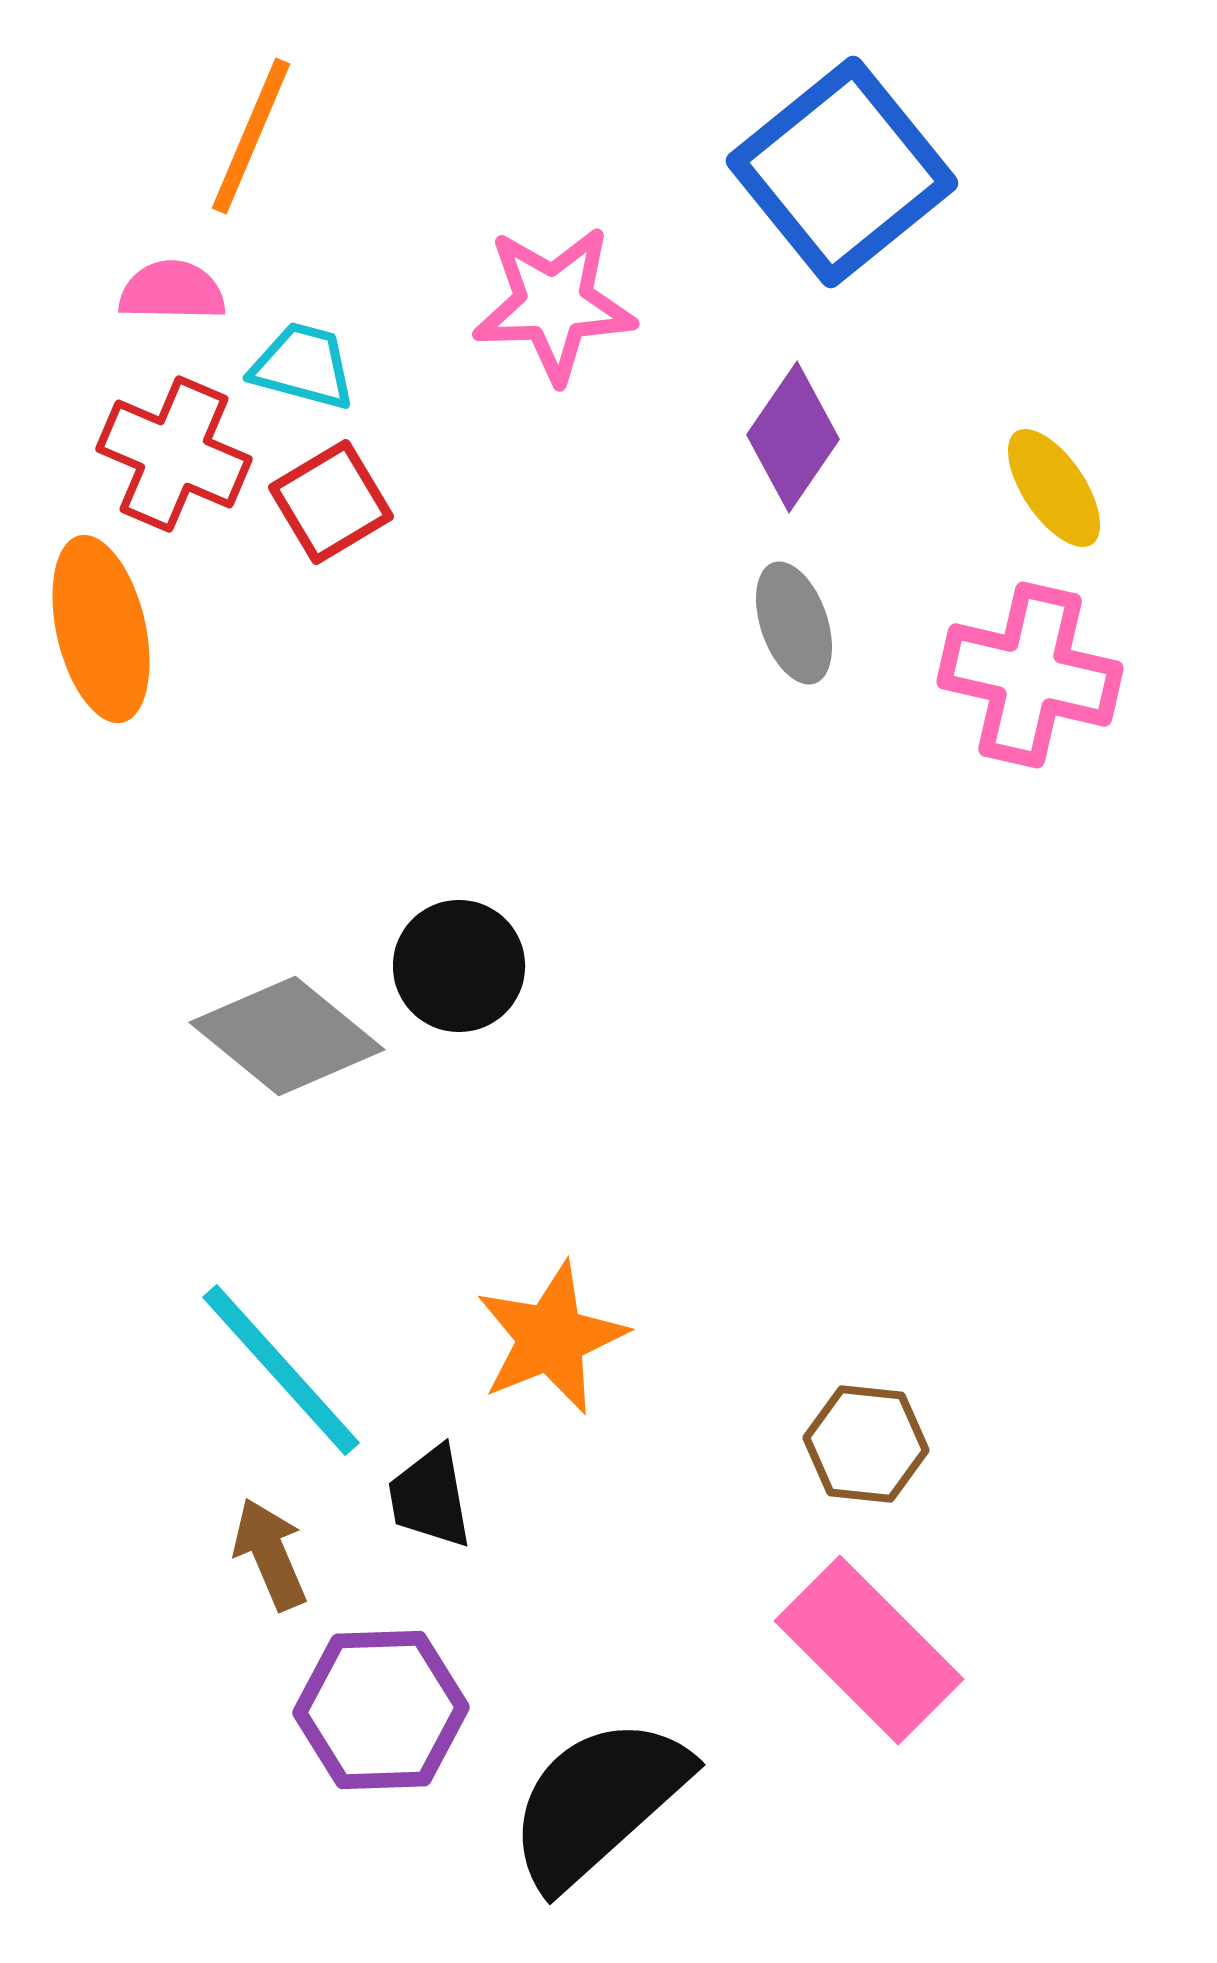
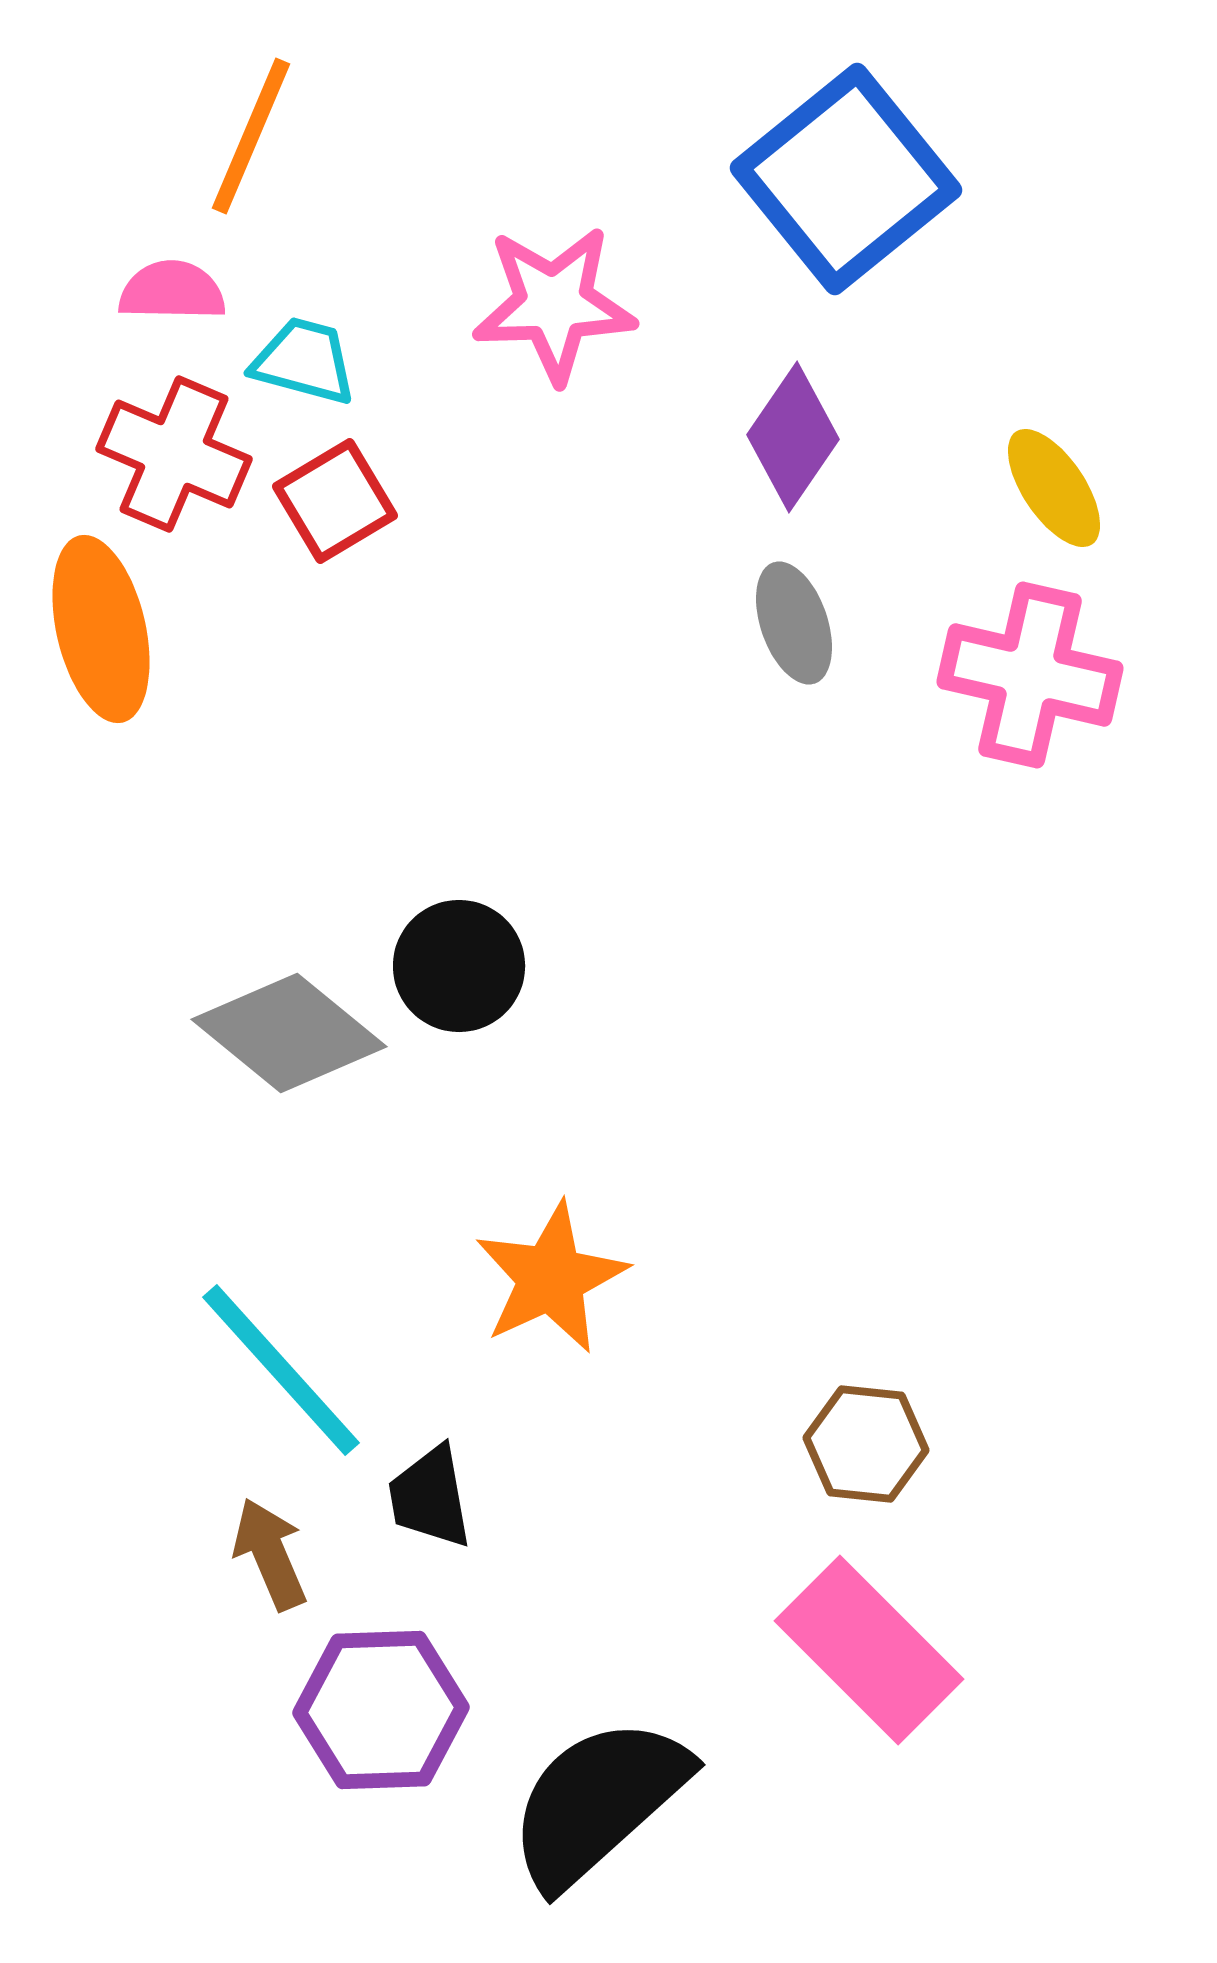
blue square: moved 4 px right, 7 px down
cyan trapezoid: moved 1 px right, 5 px up
red square: moved 4 px right, 1 px up
gray diamond: moved 2 px right, 3 px up
orange star: moved 60 px up; rotated 3 degrees counterclockwise
